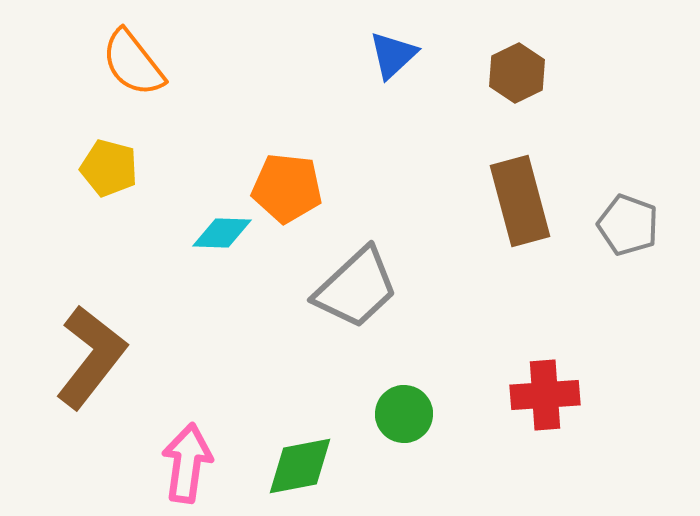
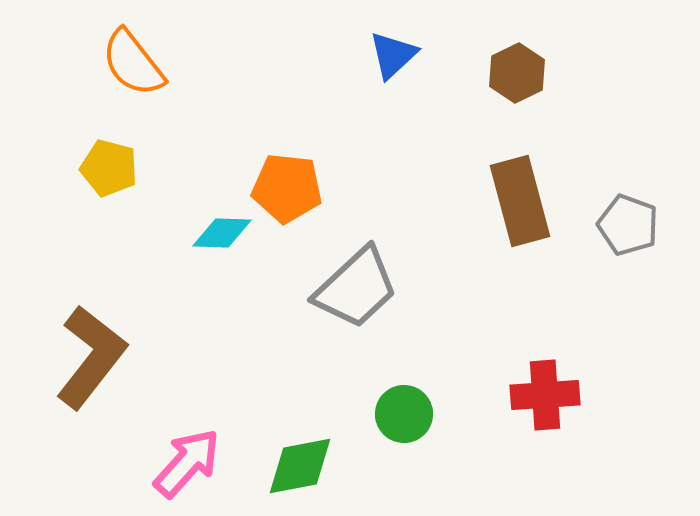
pink arrow: rotated 34 degrees clockwise
